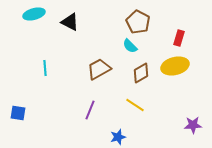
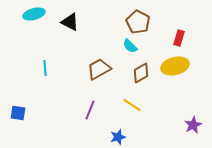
yellow line: moved 3 px left
purple star: rotated 24 degrees counterclockwise
